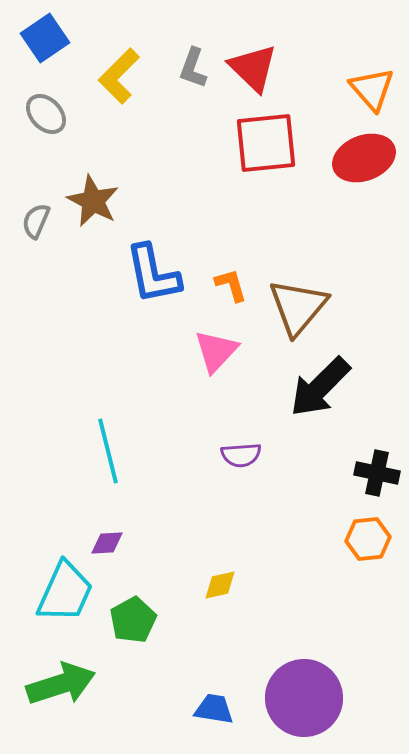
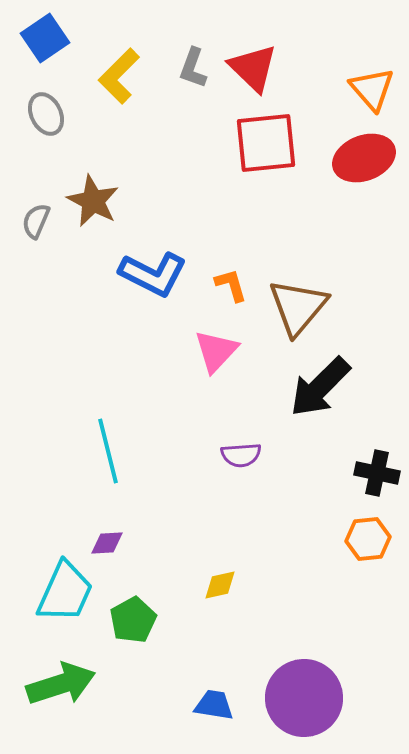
gray ellipse: rotated 18 degrees clockwise
blue L-shape: rotated 52 degrees counterclockwise
blue trapezoid: moved 4 px up
